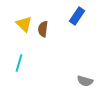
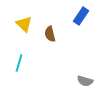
blue rectangle: moved 4 px right
brown semicircle: moved 7 px right, 5 px down; rotated 21 degrees counterclockwise
